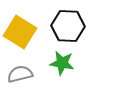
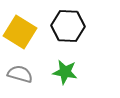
green star: moved 3 px right, 9 px down
gray semicircle: rotated 30 degrees clockwise
